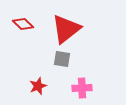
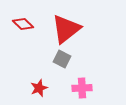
gray square: rotated 18 degrees clockwise
red star: moved 1 px right, 2 px down
